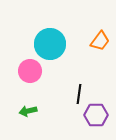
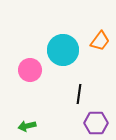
cyan circle: moved 13 px right, 6 px down
pink circle: moved 1 px up
green arrow: moved 1 px left, 15 px down
purple hexagon: moved 8 px down
